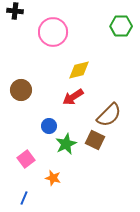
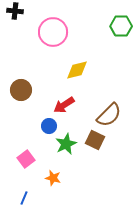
yellow diamond: moved 2 px left
red arrow: moved 9 px left, 8 px down
